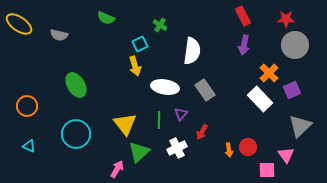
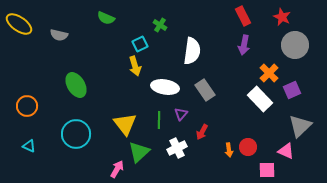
red star: moved 4 px left, 2 px up; rotated 24 degrees clockwise
pink triangle: moved 4 px up; rotated 30 degrees counterclockwise
